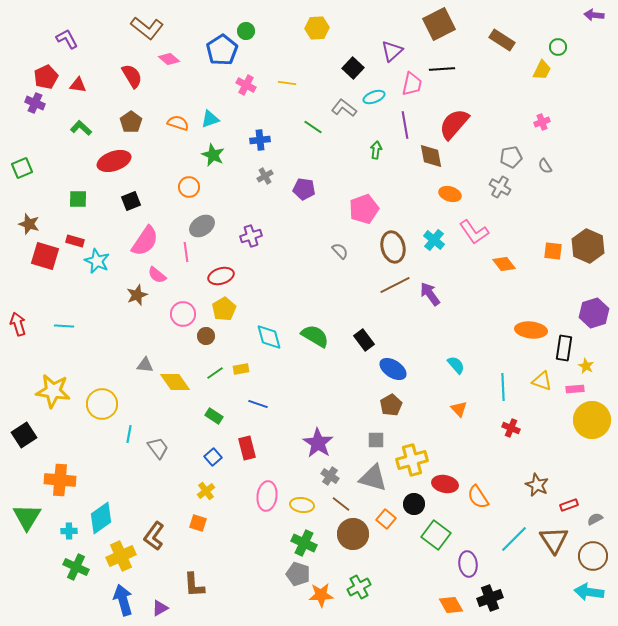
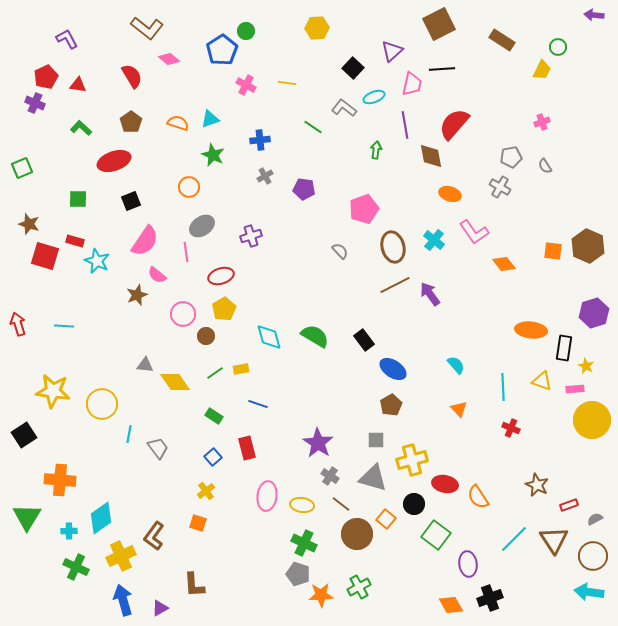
brown circle at (353, 534): moved 4 px right
